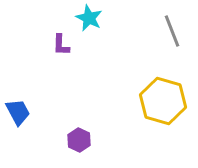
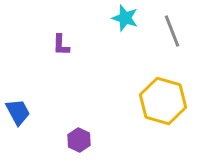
cyan star: moved 36 px right; rotated 8 degrees counterclockwise
